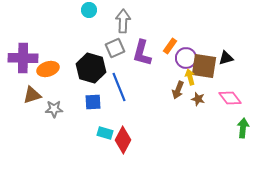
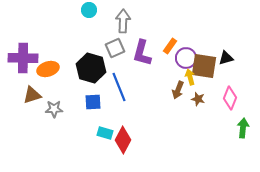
pink diamond: rotated 60 degrees clockwise
